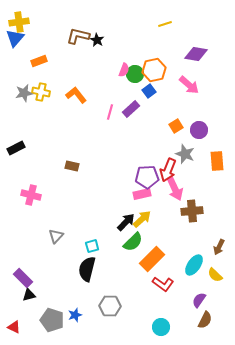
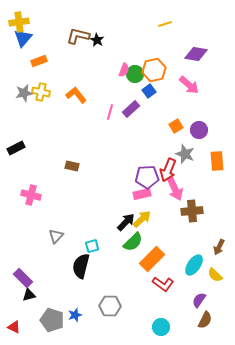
blue triangle at (15, 38): moved 8 px right
black semicircle at (87, 269): moved 6 px left, 3 px up
